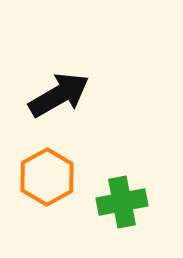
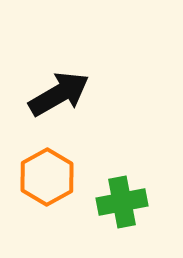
black arrow: moved 1 px up
